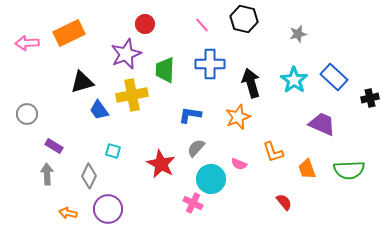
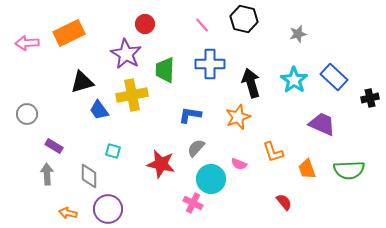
purple star: rotated 20 degrees counterclockwise
red star: rotated 16 degrees counterclockwise
gray diamond: rotated 25 degrees counterclockwise
